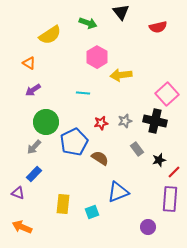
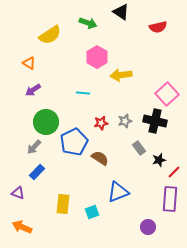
black triangle: rotated 18 degrees counterclockwise
gray rectangle: moved 2 px right, 1 px up
blue rectangle: moved 3 px right, 2 px up
